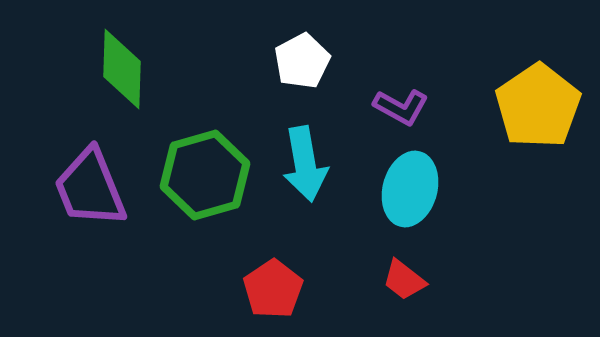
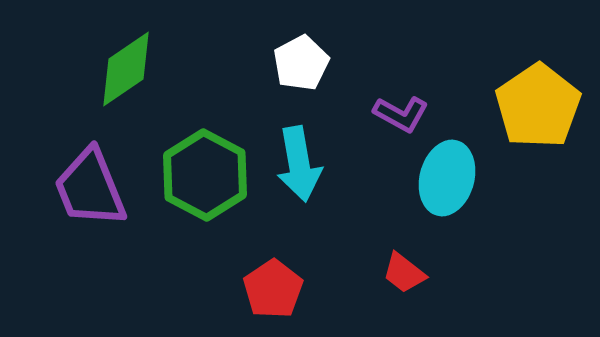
white pentagon: moved 1 px left, 2 px down
green diamond: moved 4 px right; rotated 54 degrees clockwise
purple L-shape: moved 7 px down
cyan arrow: moved 6 px left
green hexagon: rotated 16 degrees counterclockwise
cyan ellipse: moved 37 px right, 11 px up
red trapezoid: moved 7 px up
